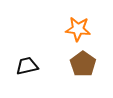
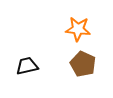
brown pentagon: rotated 10 degrees counterclockwise
